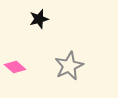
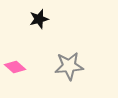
gray star: rotated 20 degrees clockwise
